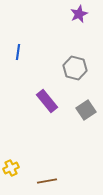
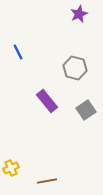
blue line: rotated 35 degrees counterclockwise
